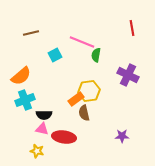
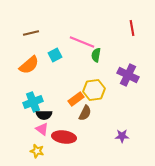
orange semicircle: moved 8 px right, 11 px up
yellow hexagon: moved 5 px right, 1 px up
cyan cross: moved 8 px right, 2 px down
brown semicircle: moved 1 px right; rotated 140 degrees counterclockwise
pink triangle: rotated 24 degrees clockwise
